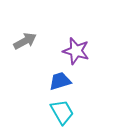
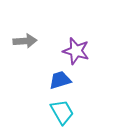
gray arrow: rotated 25 degrees clockwise
blue trapezoid: moved 1 px up
